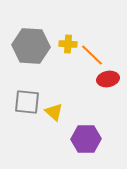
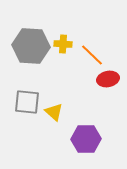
yellow cross: moved 5 px left
